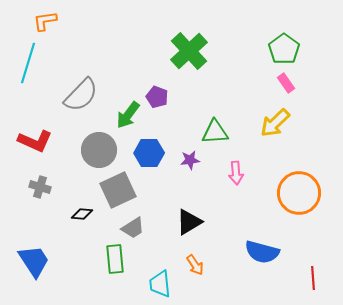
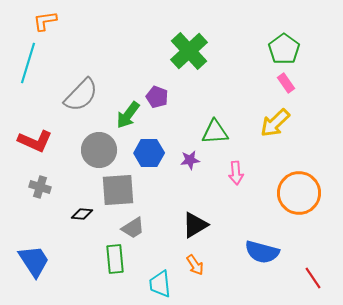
gray square: rotated 21 degrees clockwise
black triangle: moved 6 px right, 3 px down
red line: rotated 30 degrees counterclockwise
